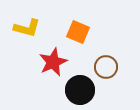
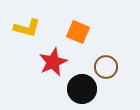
black circle: moved 2 px right, 1 px up
